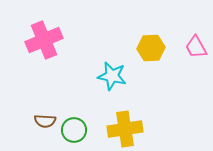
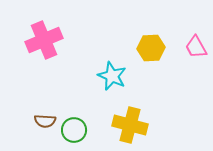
cyan star: rotated 12 degrees clockwise
yellow cross: moved 5 px right, 4 px up; rotated 24 degrees clockwise
